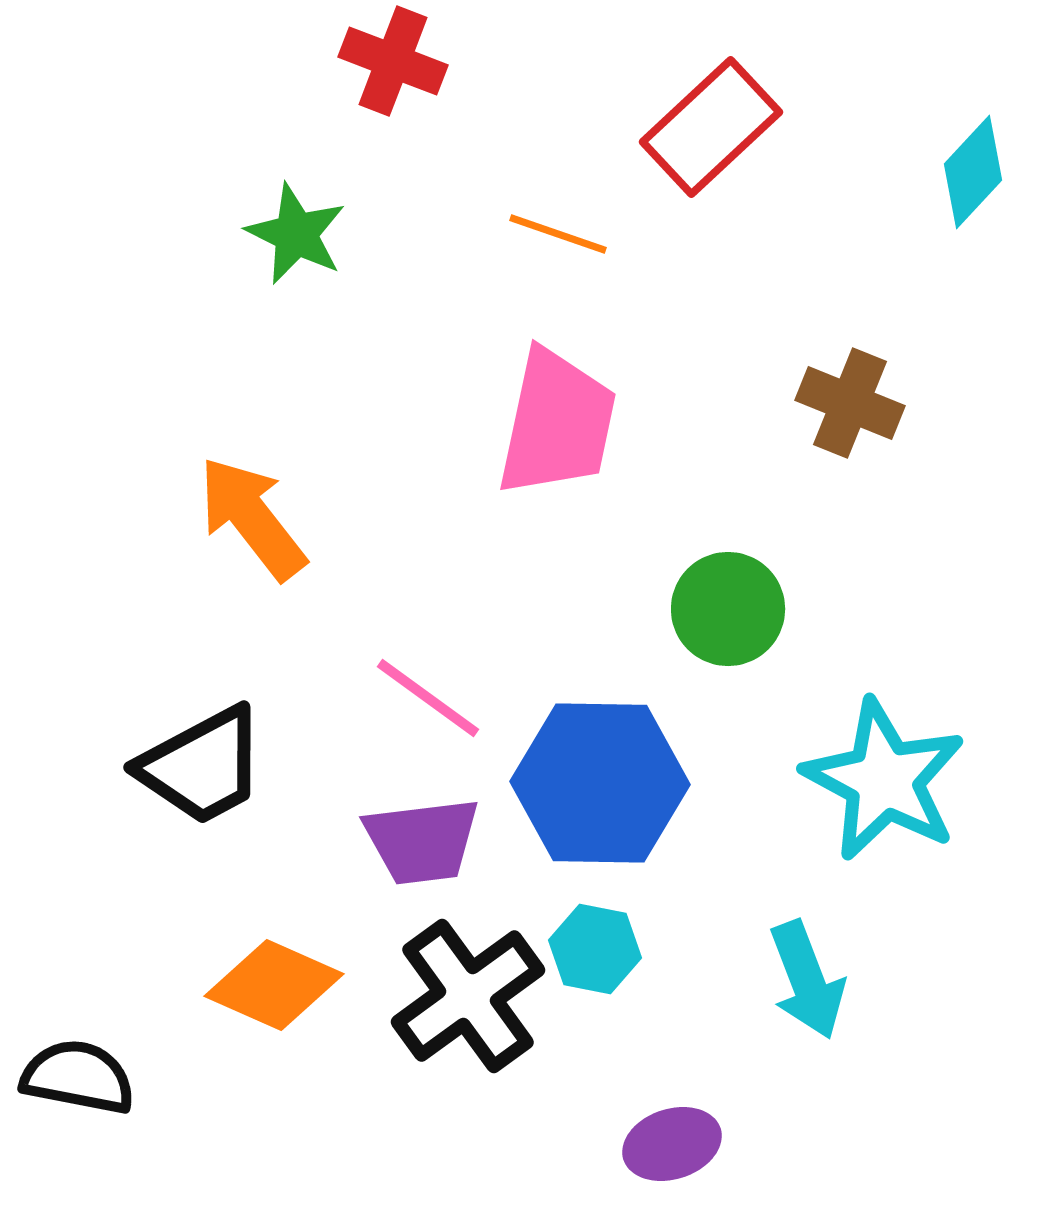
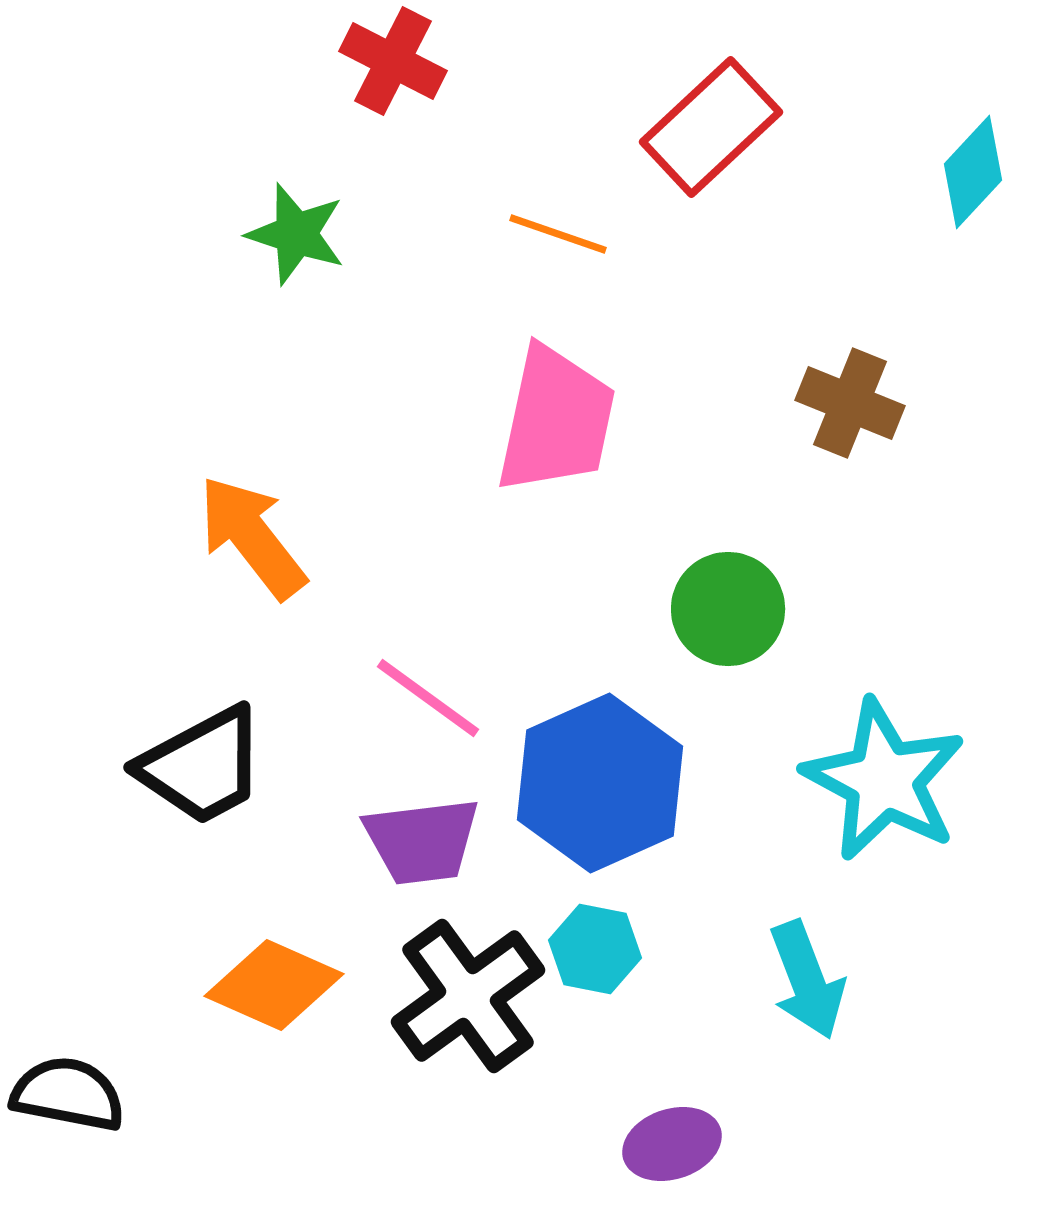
red cross: rotated 6 degrees clockwise
green star: rotated 8 degrees counterclockwise
pink trapezoid: moved 1 px left, 3 px up
orange arrow: moved 19 px down
blue hexagon: rotated 25 degrees counterclockwise
black semicircle: moved 10 px left, 17 px down
